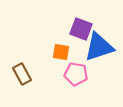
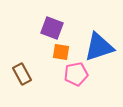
purple square: moved 29 px left, 1 px up
pink pentagon: rotated 20 degrees counterclockwise
